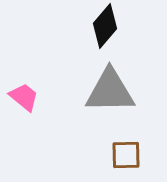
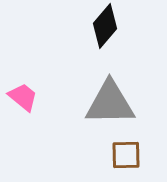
gray triangle: moved 12 px down
pink trapezoid: moved 1 px left
